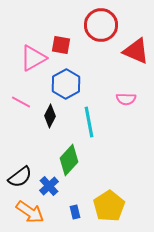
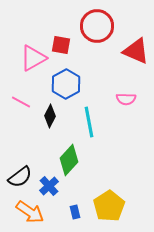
red circle: moved 4 px left, 1 px down
